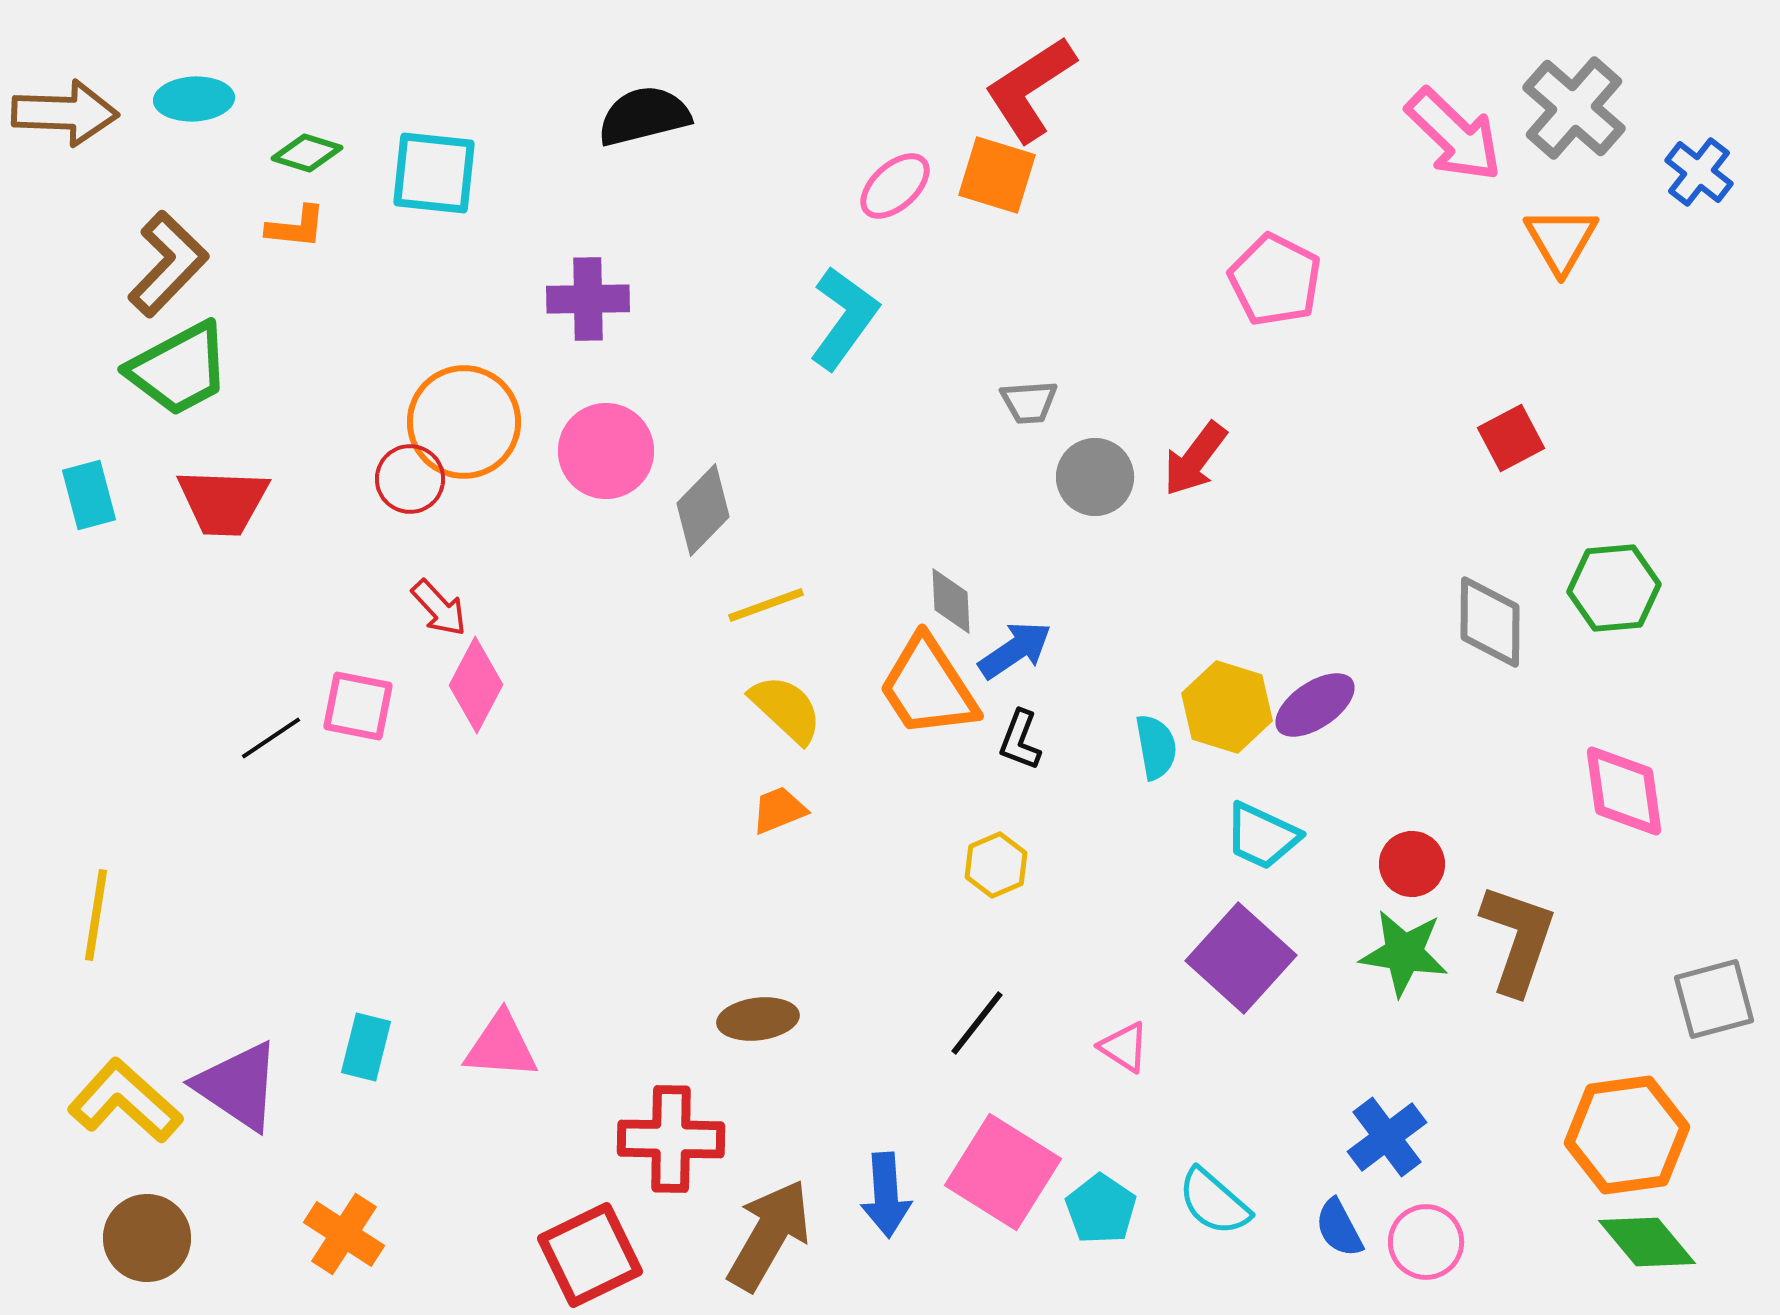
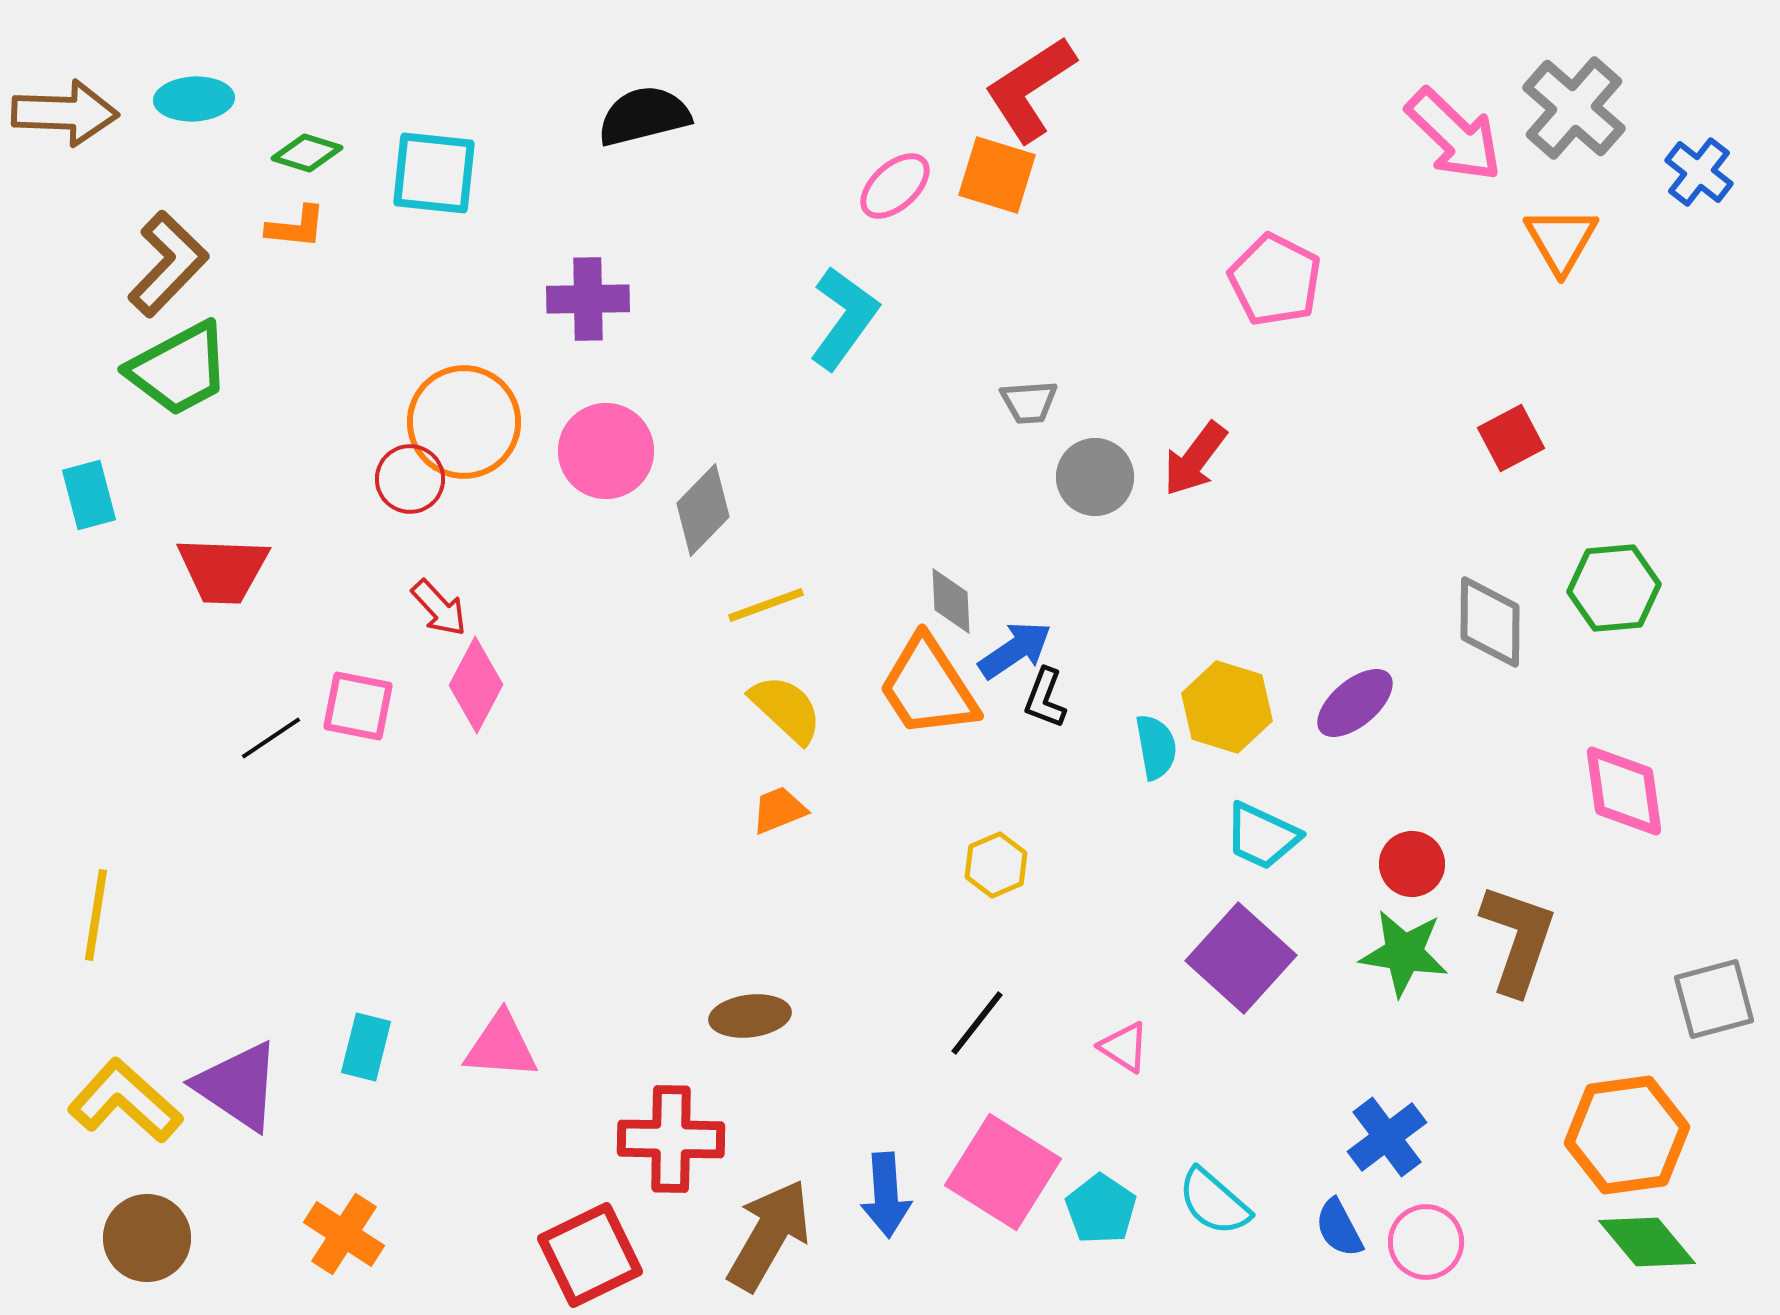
red trapezoid at (223, 502): moved 68 px down
purple ellipse at (1315, 705): moved 40 px right, 2 px up; rotated 6 degrees counterclockwise
black L-shape at (1020, 740): moved 25 px right, 42 px up
brown ellipse at (758, 1019): moved 8 px left, 3 px up
